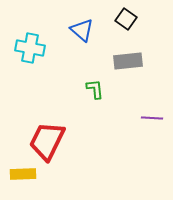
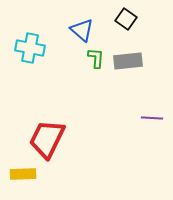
green L-shape: moved 1 px right, 31 px up; rotated 10 degrees clockwise
red trapezoid: moved 2 px up
